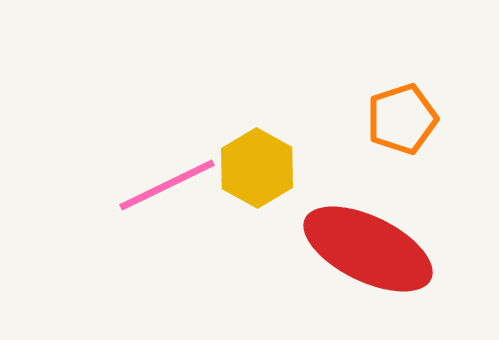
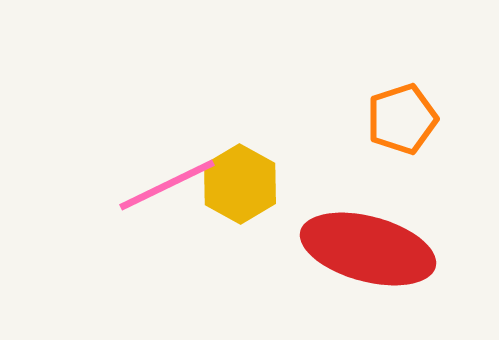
yellow hexagon: moved 17 px left, 16 px down
red ellipse: rotated 11 degrees counterclockwise
